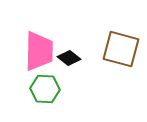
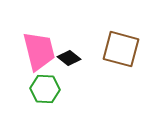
pink trapezoid: rotated 15 degrees counterclockwise
